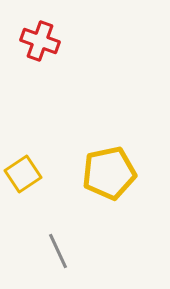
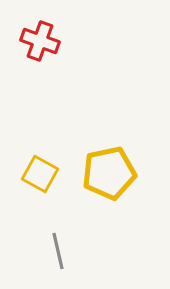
yellow square: moved 17 px right; rotated 27 degrees counterclockwise
gray line: rotated 12 degrees clockwise
